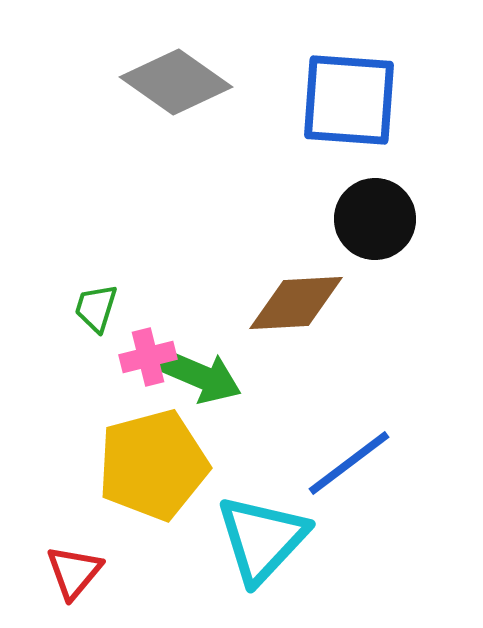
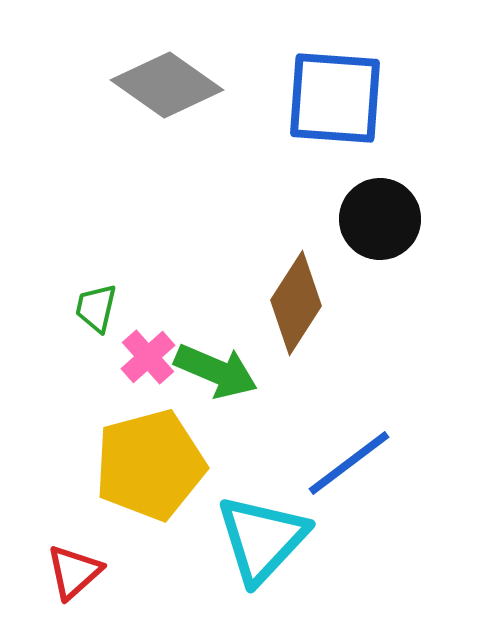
gray diamond: moved 9 px left, 3 px down
blue square: moved 14 px left, 2 px up
black circle: moved 5 px right
brown diamond: rotated 54 degrees counterclockwise
green trapezoid: rotated 4 degrees counterclockwise
pink cross: rotated 28 degrees counterclockwise
green arrow: moved 16 px right, 5 px up
yellow pentagon: moved 3 px left
red triangle: rotated 8 degrees clockwise
